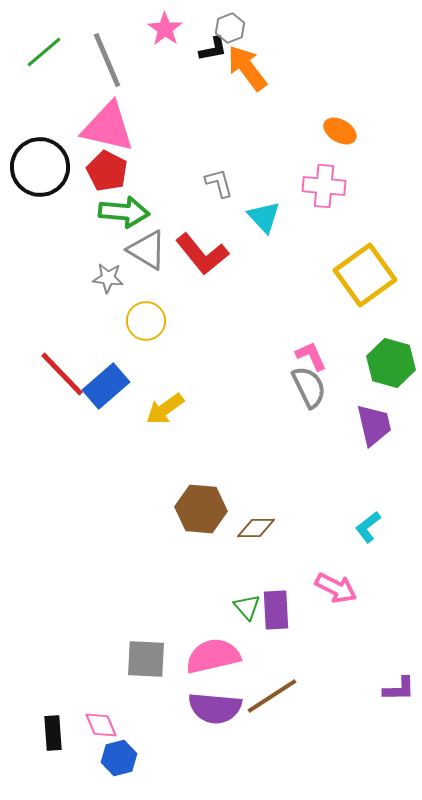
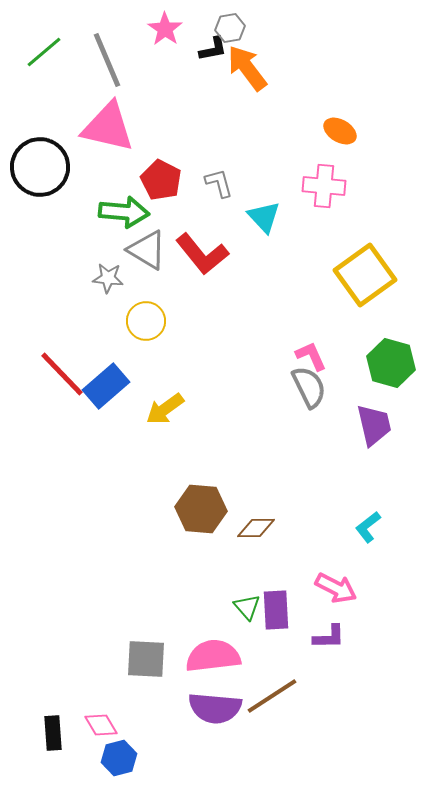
gray hexagon: rotated 12 degrees clockwise
red pentagon: moved 54 px right, 9 px down
pink semicircle: rotated 6 degrees clockwise
purple L-shape: moved 70 px left, 52 px up
pink diamond: rotated 8 degrees counterclockwise
